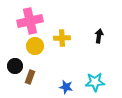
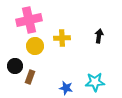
pink cross: moved 1 px left, 1 px up
blue star: moved 1 px down
